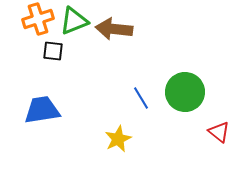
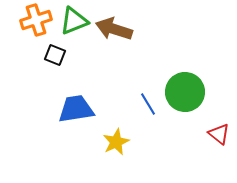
orange cross: moved 2 px left, 1 px down
brown arrow: rotated 12 degrees clockwise
black square: moved 2 px right, 4 px down; rotated 15 degrees clockwise
blue line: moved 7 px right, 6 px down
blue trapezoid: moved 34 px right, 1 px up
red triangle: moved 2 px down
yellow star: moved 2 px left, 3 px down
